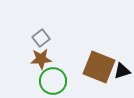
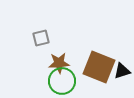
gray square: rotated 24 degrees clockwise
brown star: moved 18 px right, 4 px down
green circle: moved 9 px right
